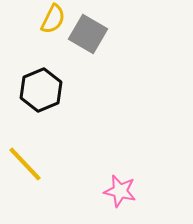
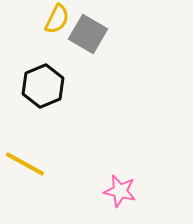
yellow semicircle: moved 4 px right
black hexagon: moved 2 px right, 4 px up
yellow line: rotated 18 degrees counterclockwise
